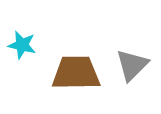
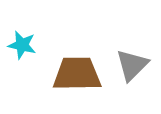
brown trapezoid: moved 1 px right, 1 px down
